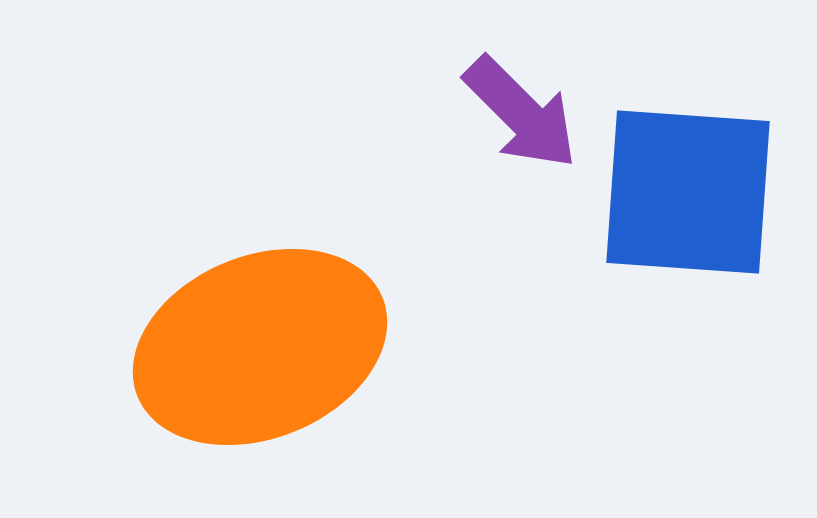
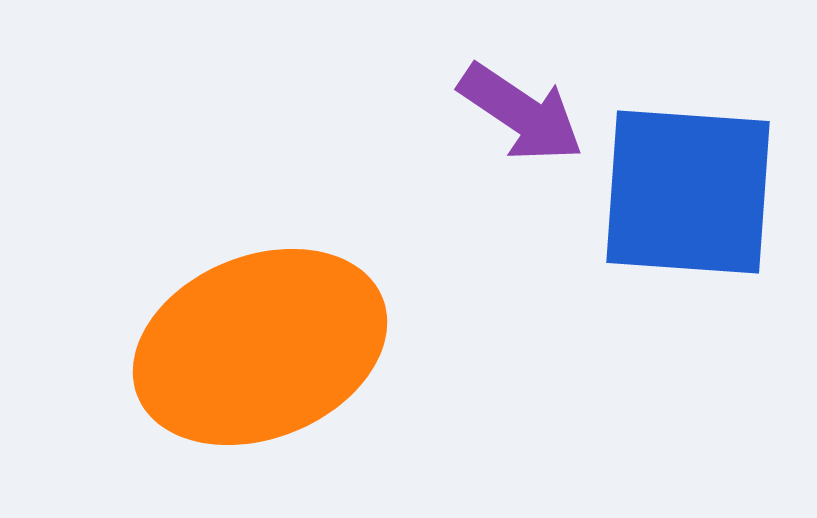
purple arrow: rotated 11 degrees counterclockwise
